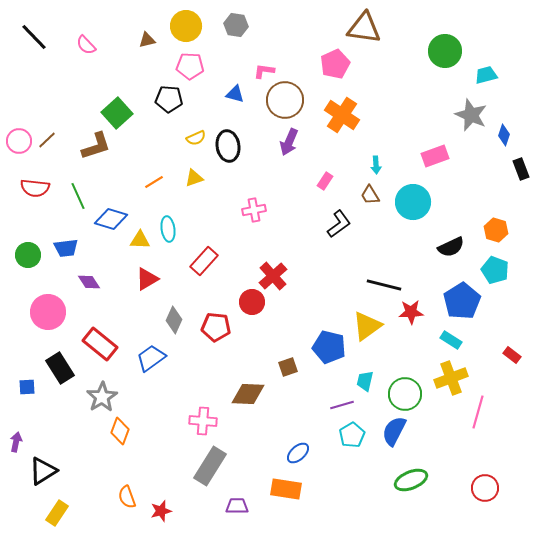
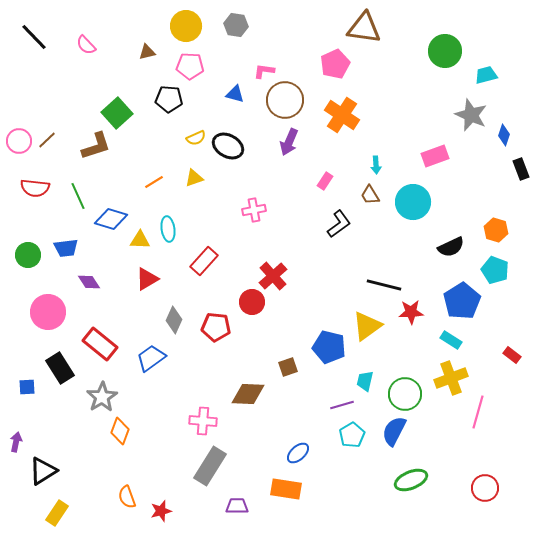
brown triangle at (147, 40): moved 12 px down
black ellipse at (228, 146): rotated 52 degrees counterclockwise
